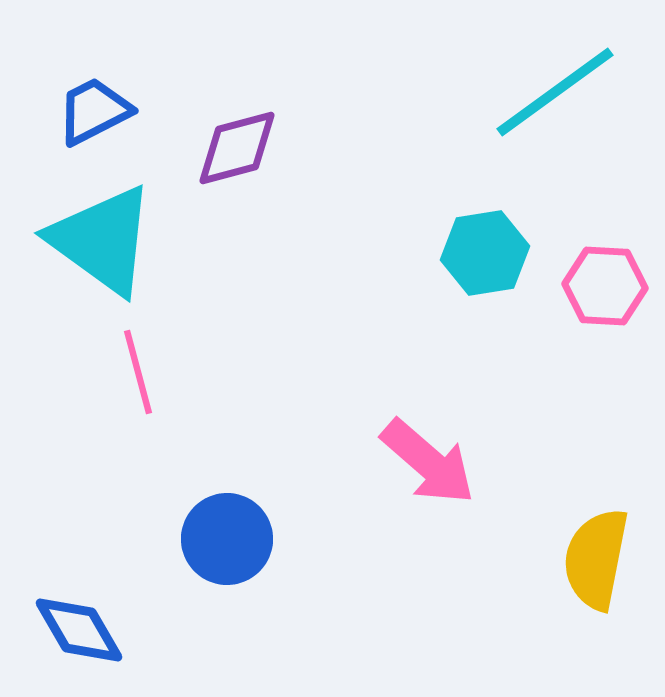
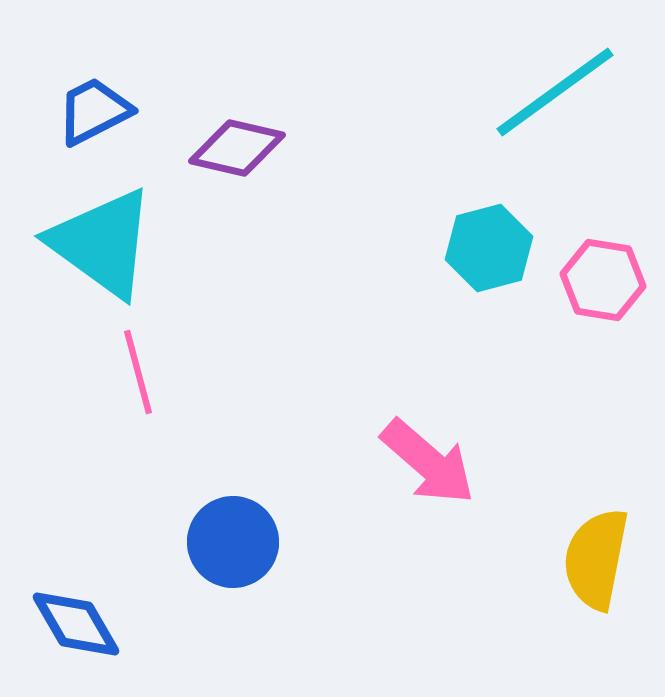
purple diamond: rotated 28 degrees clockwise
cyan triangle: moved 3 px down
cyan hexagon: moved 4 px right, 5 px up; rotated 6 degrees counterclockwise
pink hexagon: moved 2 px left, 6 px up; rotated 6 degrees clockwise
blue circle: moved 6 px right, 3 px down
blue diamond: moved 3 px left, 6 px up
